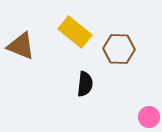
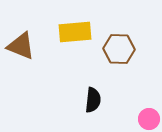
yellow rectangle: rotated 44 degrees counterclockwise
black semicircle: moved 8 px right, 16 px down
pink circle: moved 2 px down
